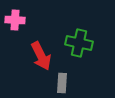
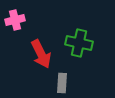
pink cross: rotated 18 degrees counterclockwise
red arrow: moved 2 px up
